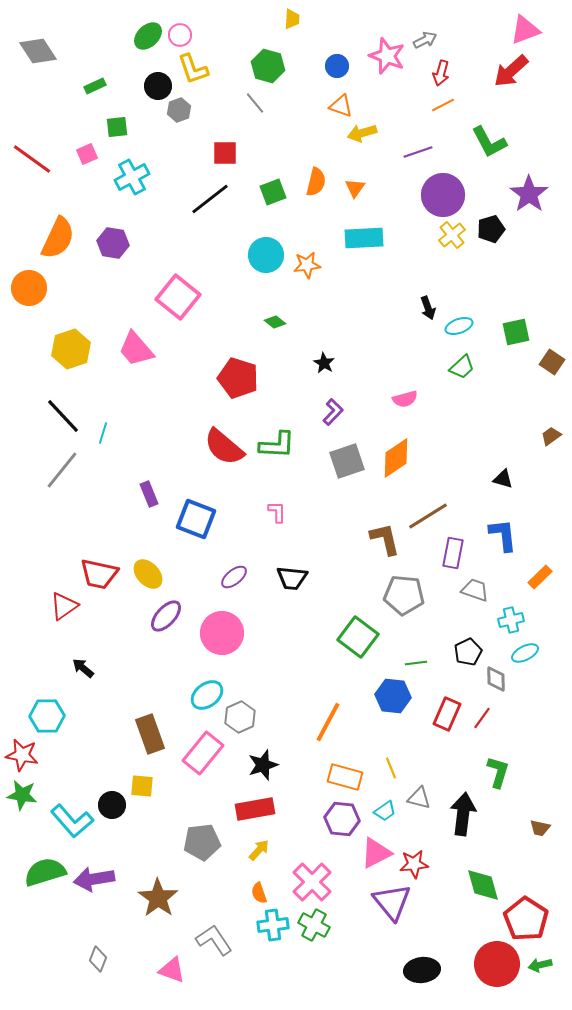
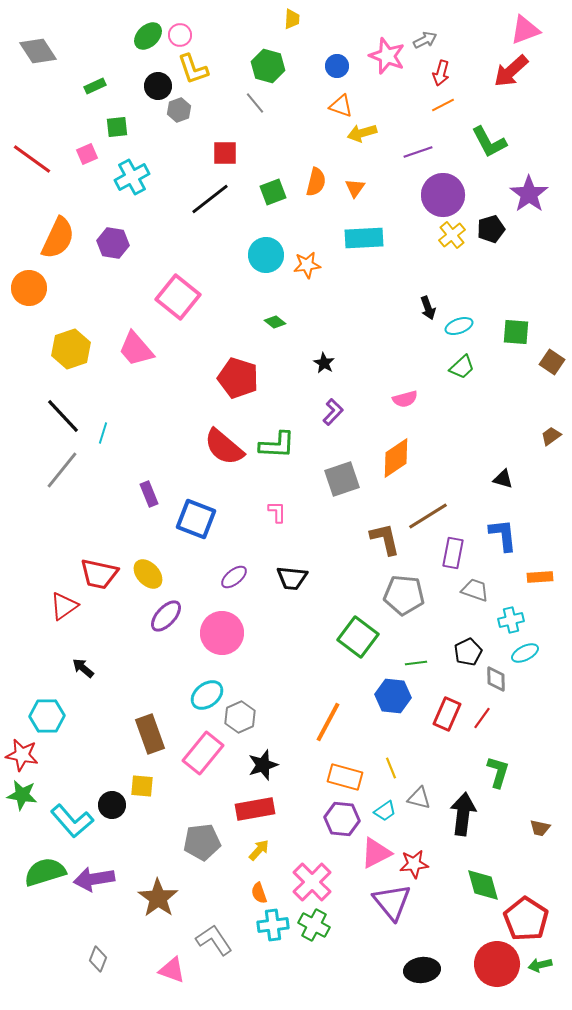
green square at (516, 332): rotated 16 degrees clockwise
gray square at (347, 461): moved 5 px left, 18 px down
orange rectangle at (540, 577): rotated 40 degrees clockwise
